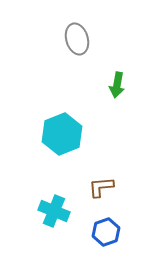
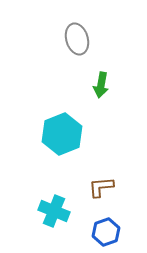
green arrow: moved 16 px left
